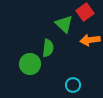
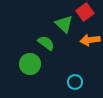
green semicircle: moved 2 px left, 5 px up; rotated 60 degrees counterclockwise
cyan circle: moved 2 px right, 3 px up
